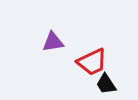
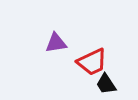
purple triangle: moved 3 px right, 1 px down
